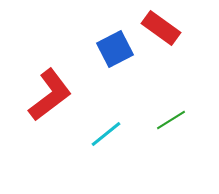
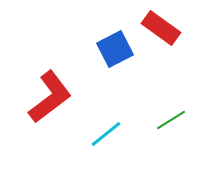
red L-shape: moved 2 px down
